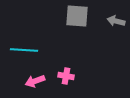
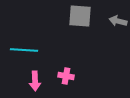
gray square: moved 3 px right
gray arrow: moved 2 px right
pink arrow: rotated 72 degrees counterclockwise
